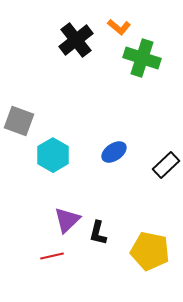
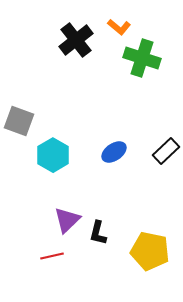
black rectangle: moved 14 px up
